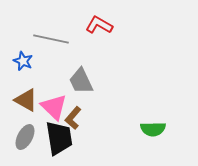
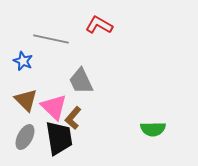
brown triangle: rotated 15 degrees clockwise
